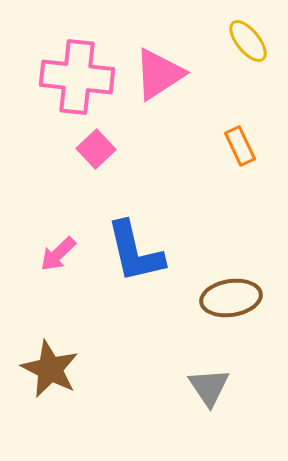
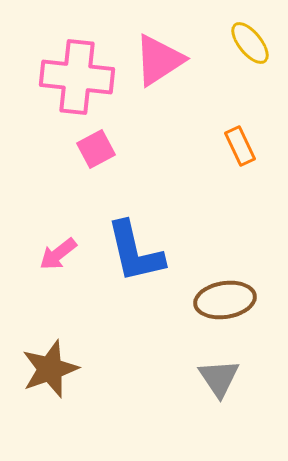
yellow ellipse: moved 2 px right, 2 px down
pink triangle: moved 14 px up
pink square: rotated 15 degrees clockwise
pink arrow: rotated 6 degrees clockwise
brown ellipse: moved 6 px left, 2 px down
brown star: rotated 26 degrees clockwise
gray triangle: moved 10 px right, 9 px up
